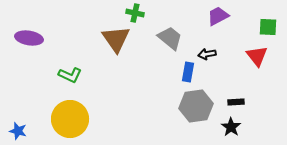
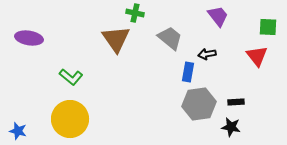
purple trapezoid: rotated 80 degrees clockwise
green L-shape: moved 1 px right, 2 px down; rotated 15 degrees clockwise
gray hexagon: moved 3 px right, 2 px up
black star: rotated 24 degrees counterclockwise
